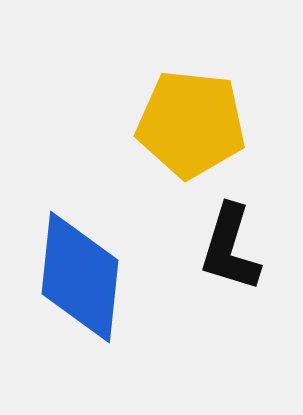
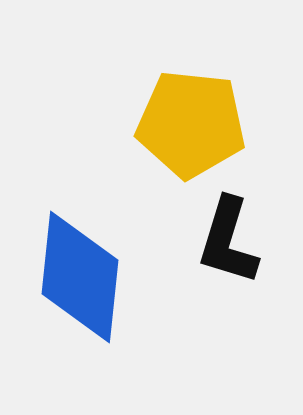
black L-shape: moved 2 px left, 7 px up
